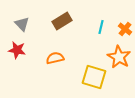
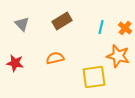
orange cross: moved 1 px up
red star: moved 2 px left, 13 px down
orange star: moved 1 px left, 1 px up; rotated 15 degrees counterclockwise
yellow square: rotated 25 degrees counterclockwise
